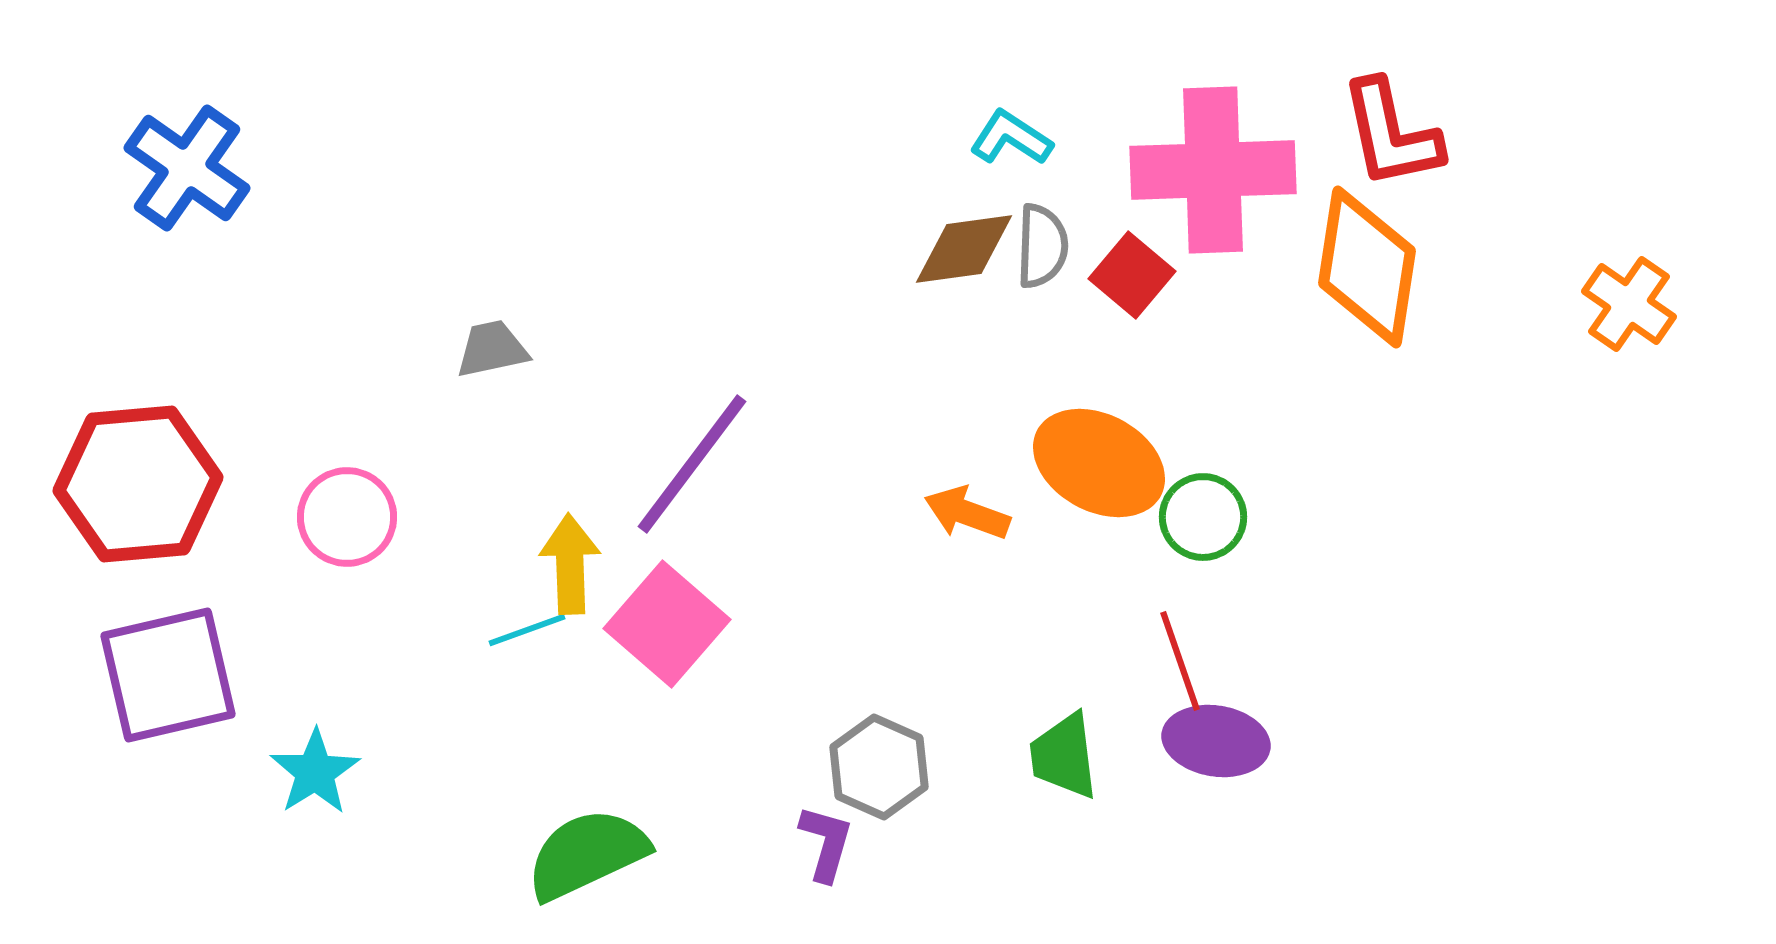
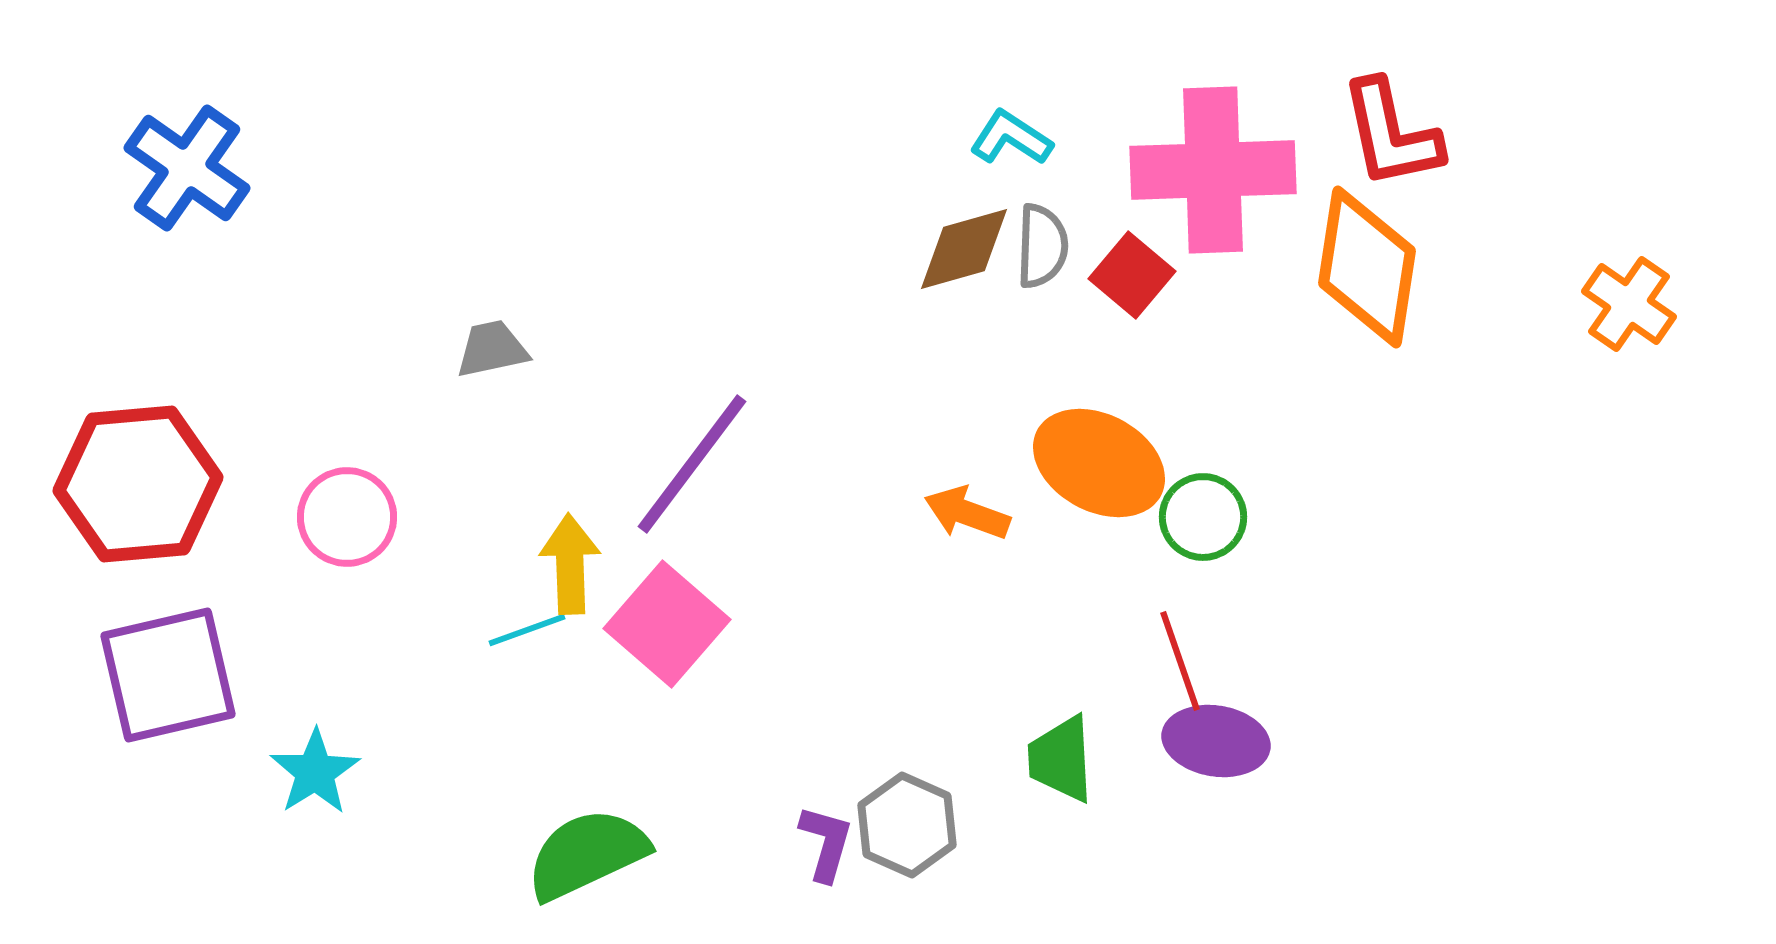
brown diamond: rotated 8 degrees counterclockwise
green trapezoid: moved 3 px left, 3 px down; rotated 4 degrees clockwise
gray hexagon: moved 28 px right, 58 px down
